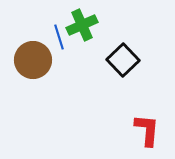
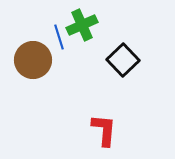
red L-shape: moved 43 px left
